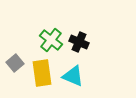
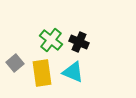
cyan triangle: moved 4 px up
